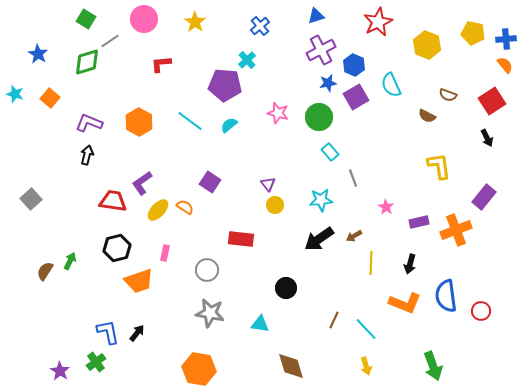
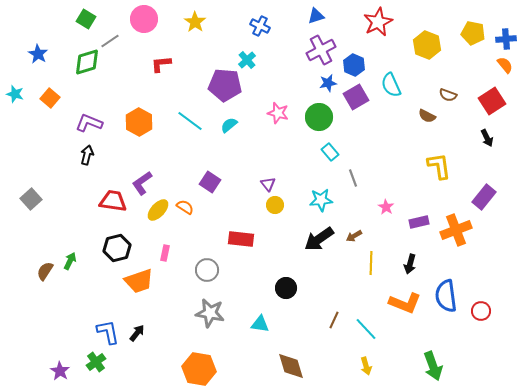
blue cross at (260, 26): rotated 24 degrees counterclockwise
